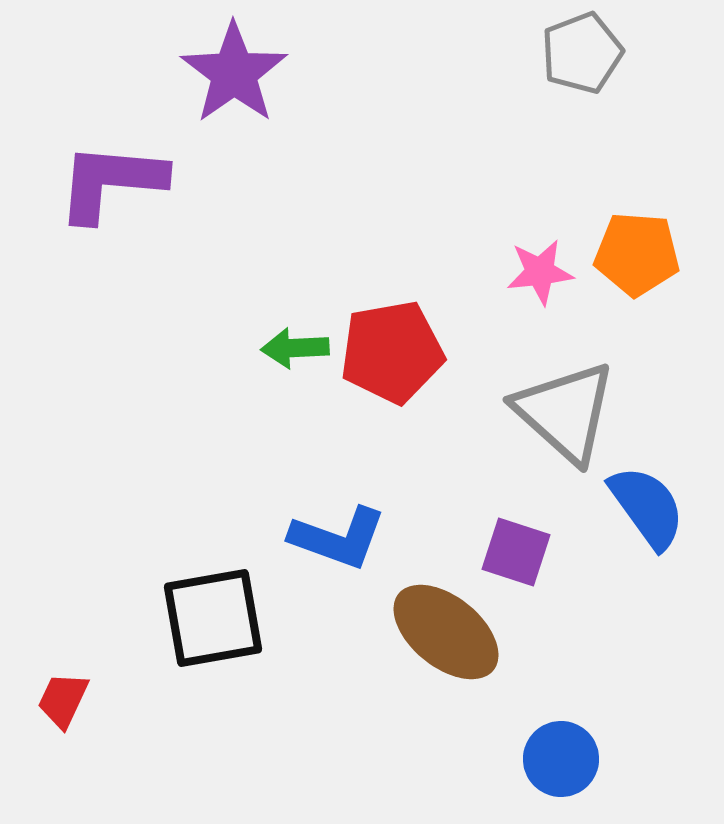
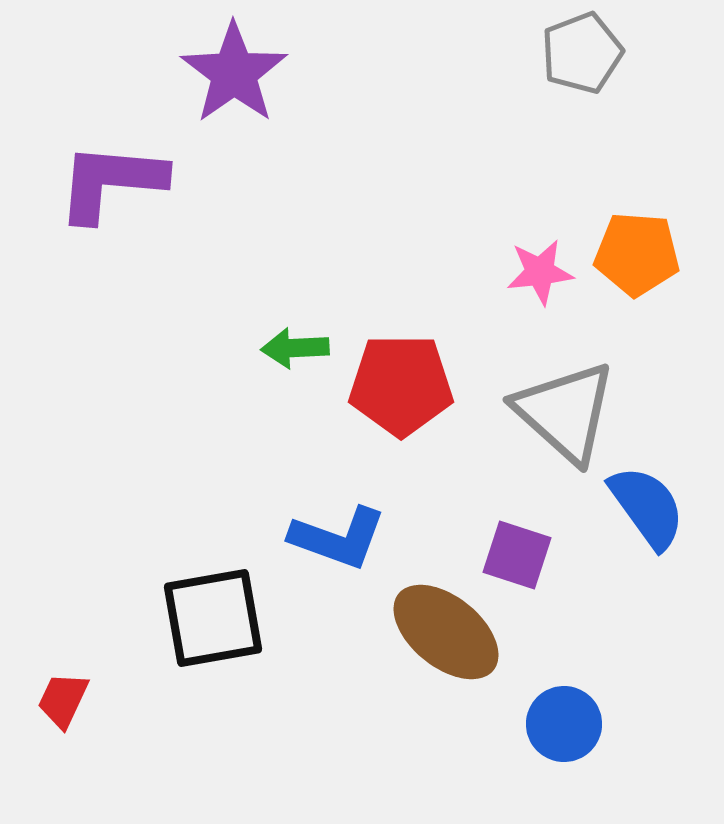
red pentagon: moved 9 px right, 33 px down; rotated 10 degrees clockwise
purple square: moved 1 px right, 3 px down
blue circle: moved 3 px right, 35 px up
